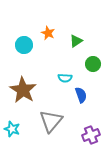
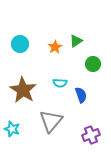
orange star: moved 7 px right, 14 px down; rotated 16 degrees clockwise
cyan circle: moved 4 px left, 1 px up
cyan semicircle: moved 5 px left, 5 px down
